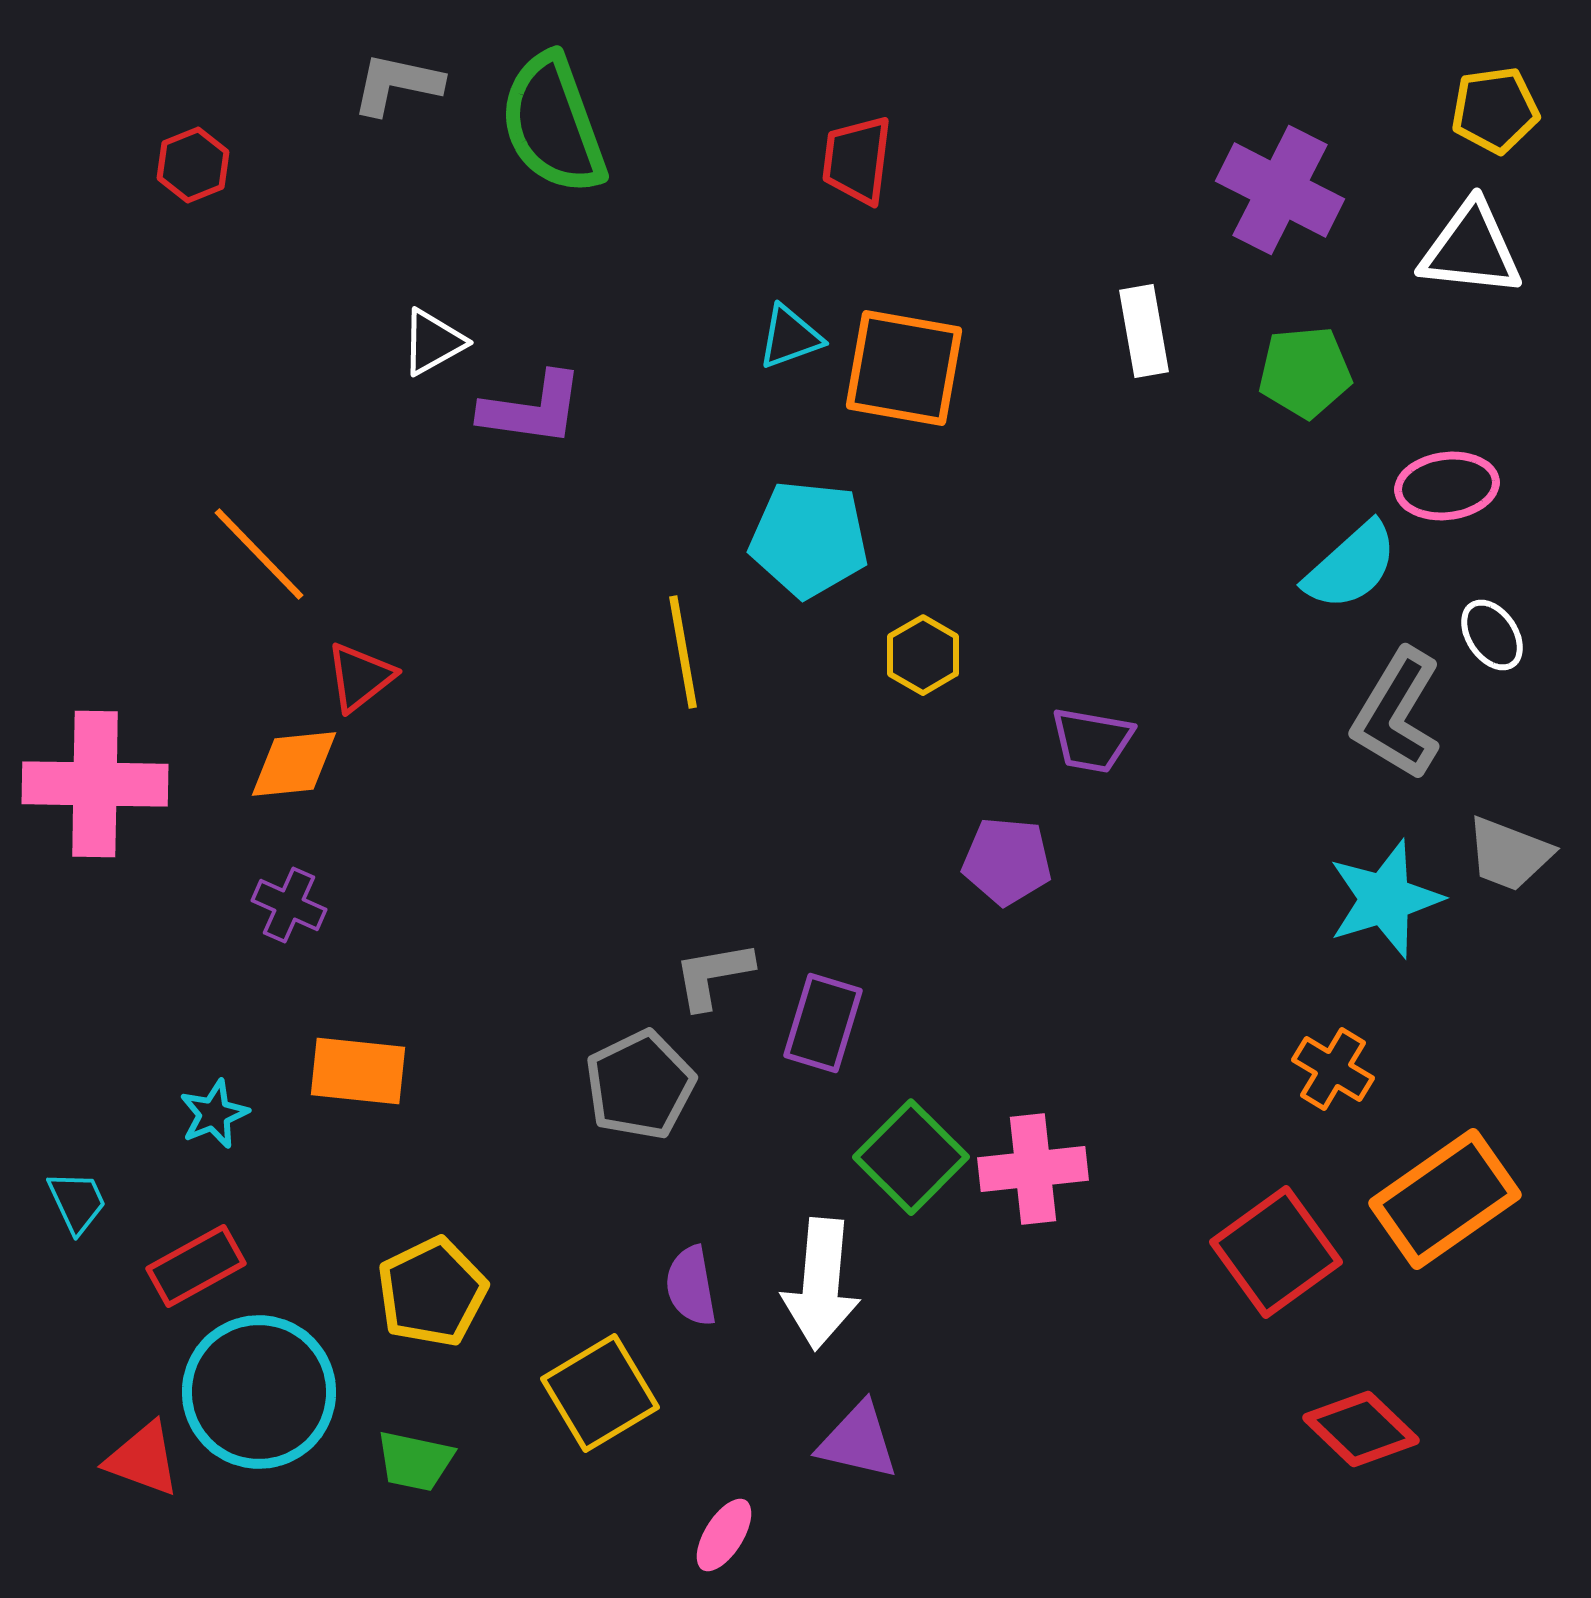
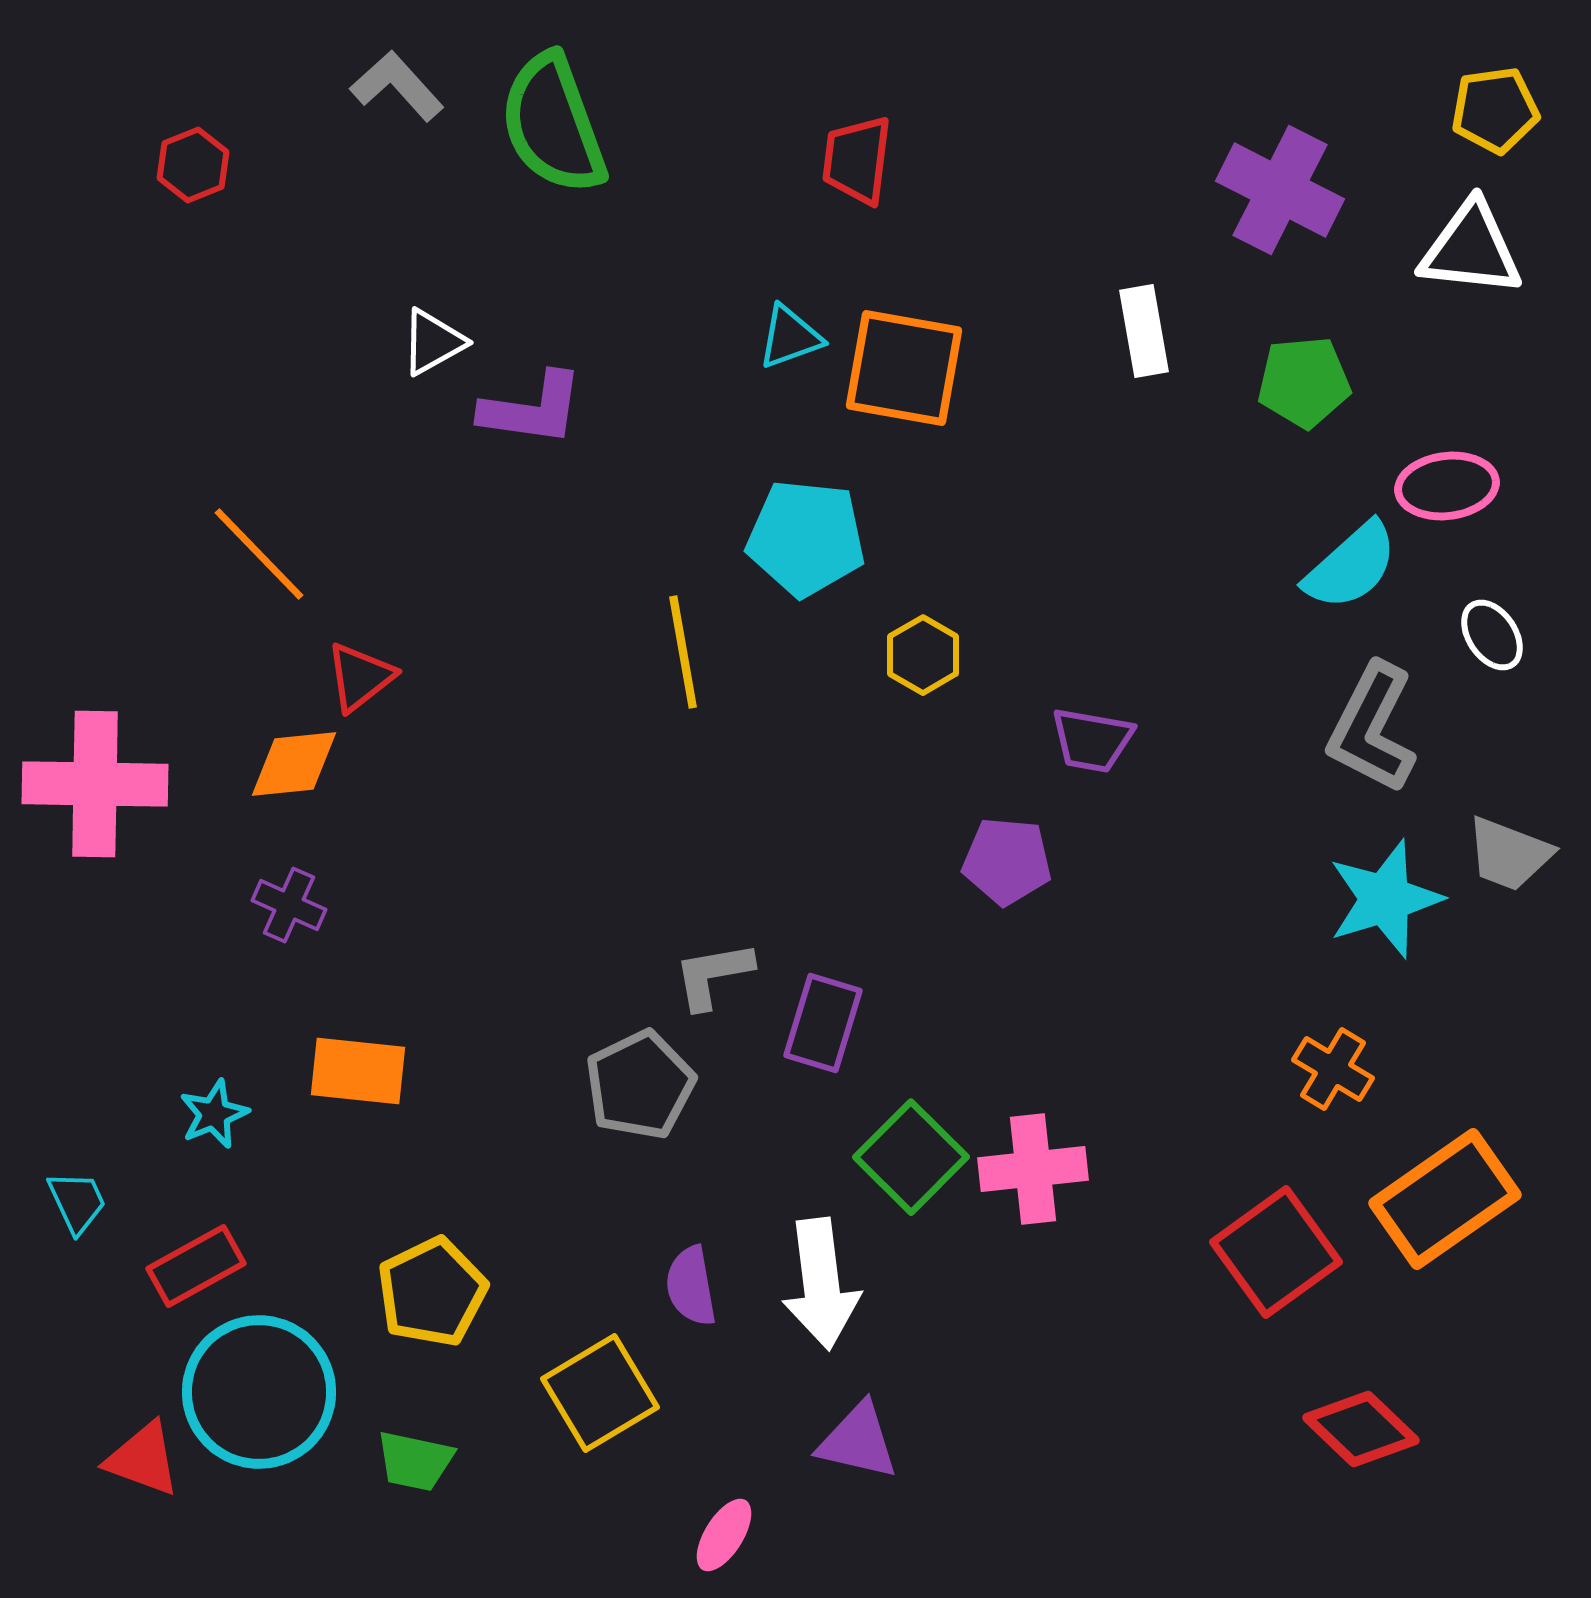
gray L-shape at (397, 84): moved 2 px down; rotated 36 degrees clockwise
green pentagon at (1305, 372): moved 1 px left, 10 px down
cyan pentagon at (809, 539): moved 3 px left, 1 px up
gray L-shape at (1397, 714): moved 25 px left, 14 px down; rotated 4 degrees counterclockwise
white arrow at (821, 1284): rotated 12 degrees counterclockwise
